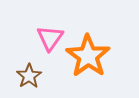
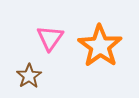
orange star: moved 12 px right, 10 px up
